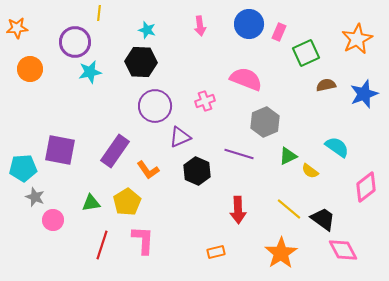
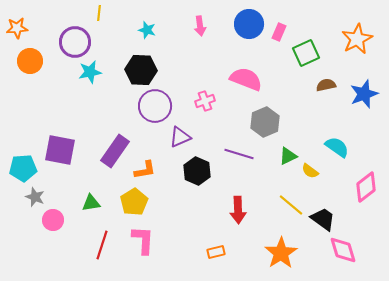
black hexagon at (141, 62): moved 8 px down
orange circle at (30, 69): moved 8 px up
orange L-shape at (148, 170): moved 3 px left; rotated 65 degrees counterclockwise
yellow pentagon at (127, 202): moved 7 px right
yellow line at (289, 209): moved 2 px right, 4 px up
pink diamond at (343, 250): rotated 12 degrees clockwise
